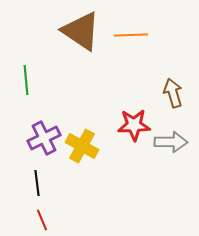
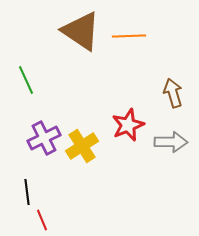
orange line: moved 2 px left, 1 px down
green line: rotated 20 degrees counterclockwise
red star: moved 6 px left; rotated 20 degrees counterclockwise
yellow cross: rotated 28 degrees clockwise
black line: moved 10 px left, 9 px down
